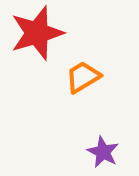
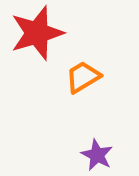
purple star: moved 6 px left, 3 px down
